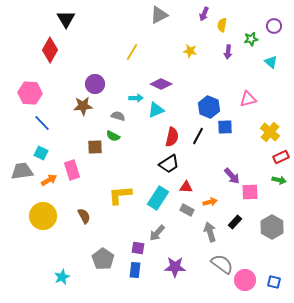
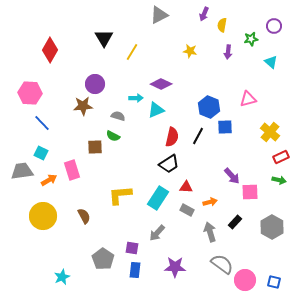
black triangle at (66, 19): moved 38 px right, 19 px down
purple square at (138, 248): moved 6 px left
